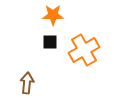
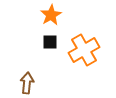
orange star: moved 2 px left; rotated 30 degrees counterclockwise
